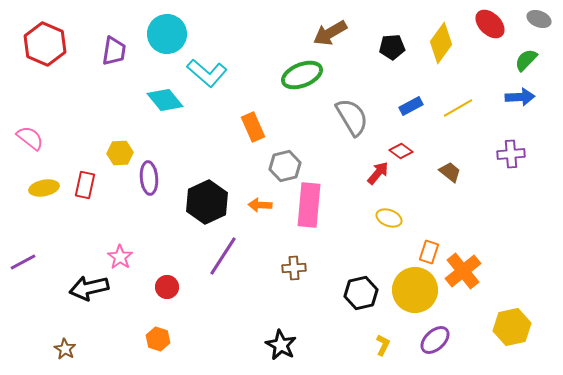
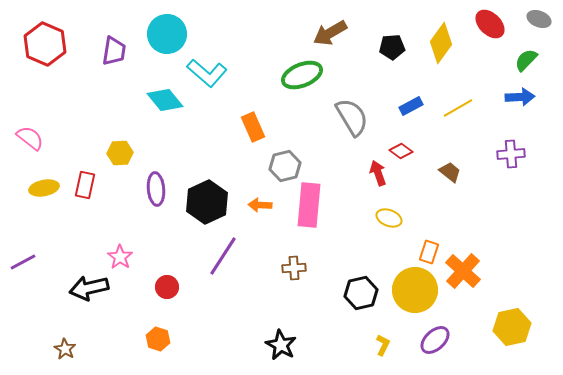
red arrow at (378, 173): rotated 60 degrees counterclockwise
purple ellipse at (149, 178): moved 7 px right, 11 px down
orange cross at (463, 271): rotated 9 degrees counterclockwise
